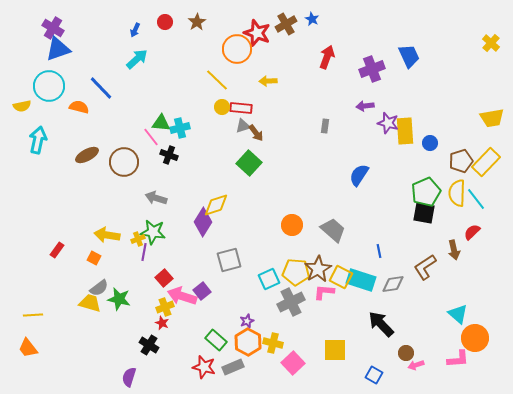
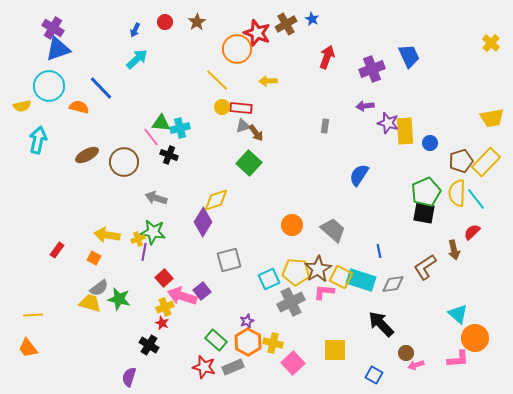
yellow diamond at (216, 205): moved 5 px up
